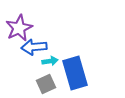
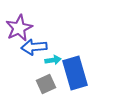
cyan arrow: moved 3 px right, 1 px up
